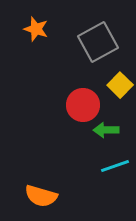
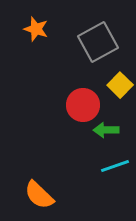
orange semicircle: moved 2 px left, 1 px up; rotated 28 degrees clockwise
